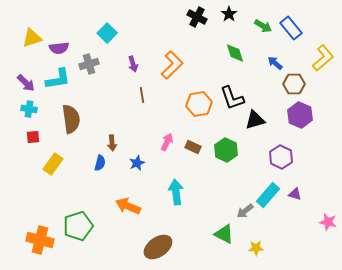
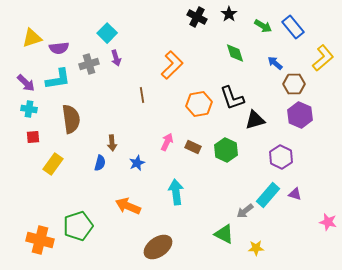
blue rectangle at (291, 28): moved 2 px right, 1 px up
purple arrow at (133, 64): moved 17 px left, 6 px up
